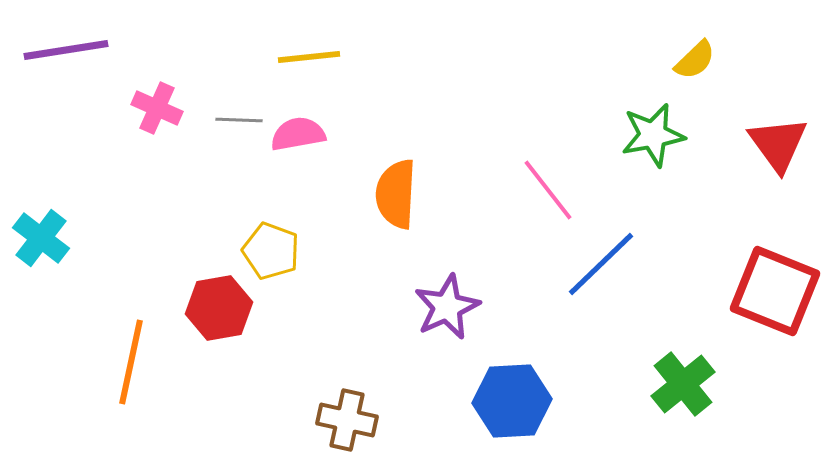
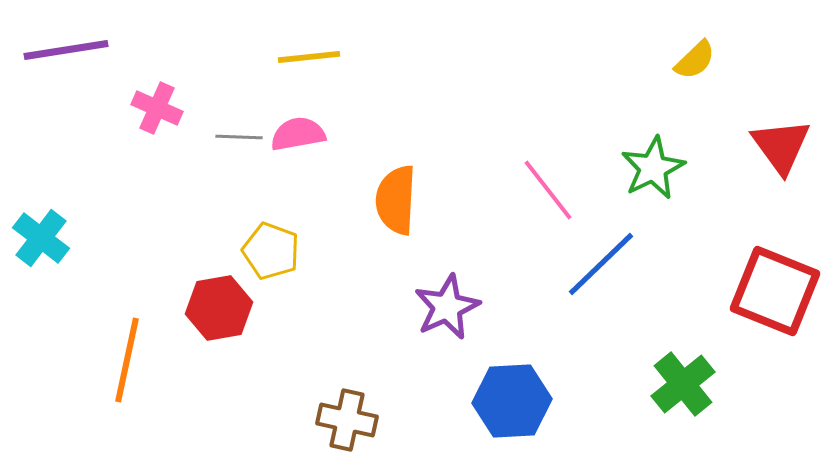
gray line: moved 17 px down
green star: moved 33 px down; rotated 16 degrees counterclockwise
red triangle: moved 3 px right, 2 px down
orange semicircle: moved 6 px down
orange line: moved 4 px left, 2 px up
